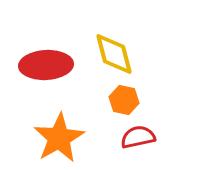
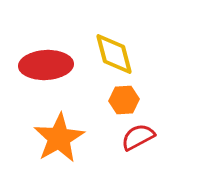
orange hexagon: rotated 16 degrees counterclockwise
red semicircle: rotated 16 degrees counterclockwise
